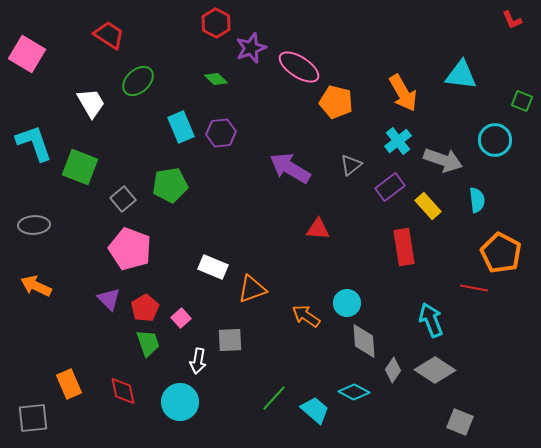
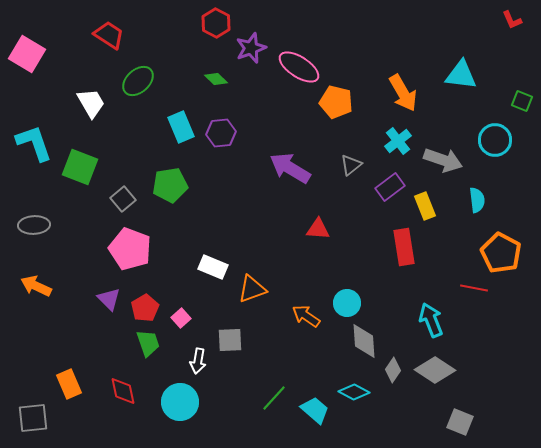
yellow rectangle at (428, 206): moved 3 px left; rotated 20 degrees clockwise
